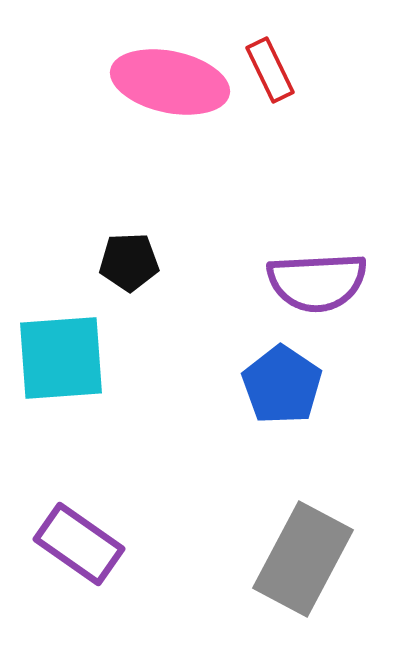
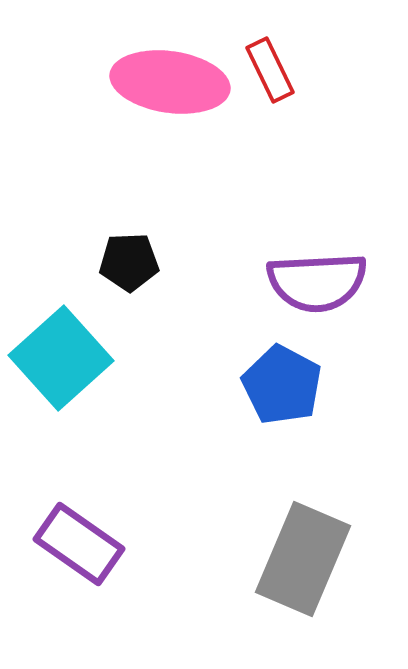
pink ellipse: rotated 4 degrees counterclockwise
cyan square: rotated 38 degrees counterclockwise
blue pentagon: rotated 6 degrees counterclockwise
gray rectangle: rotated 5 degrees counterclockwise
